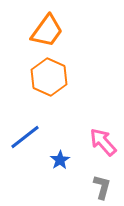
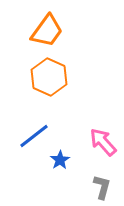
blue line: moved 9 px right, 1 px up
